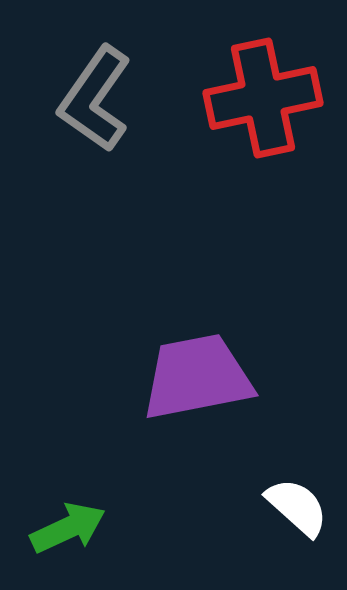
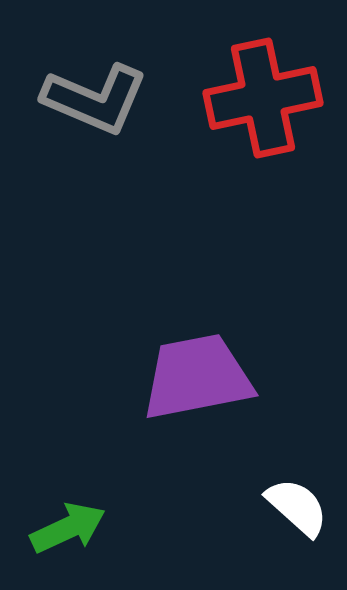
gray L-shape: rotated 102 degrees counterclockwise
